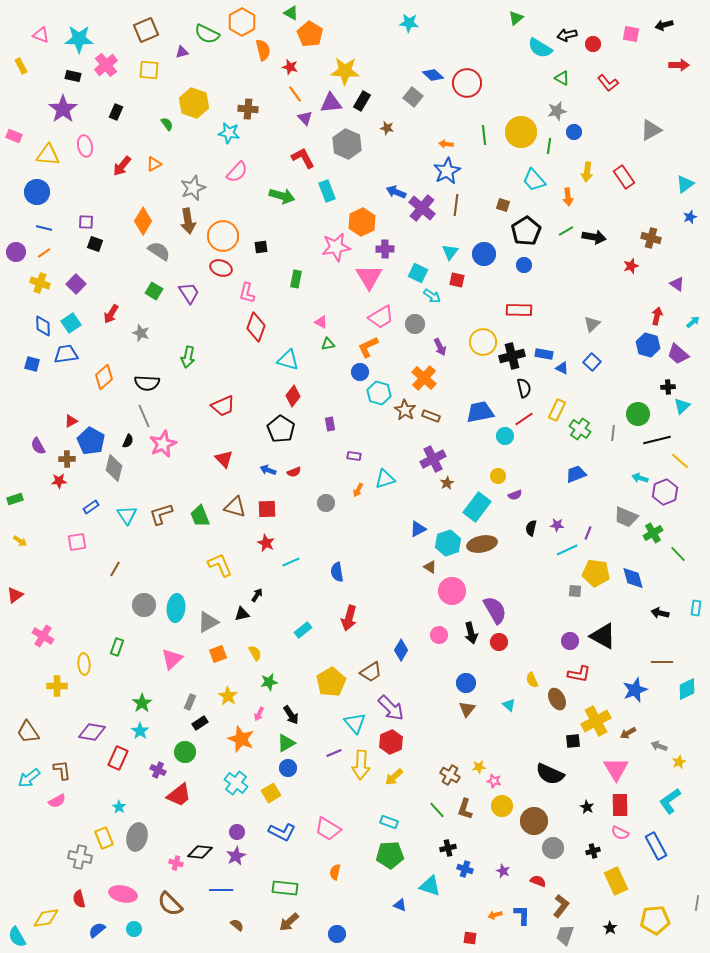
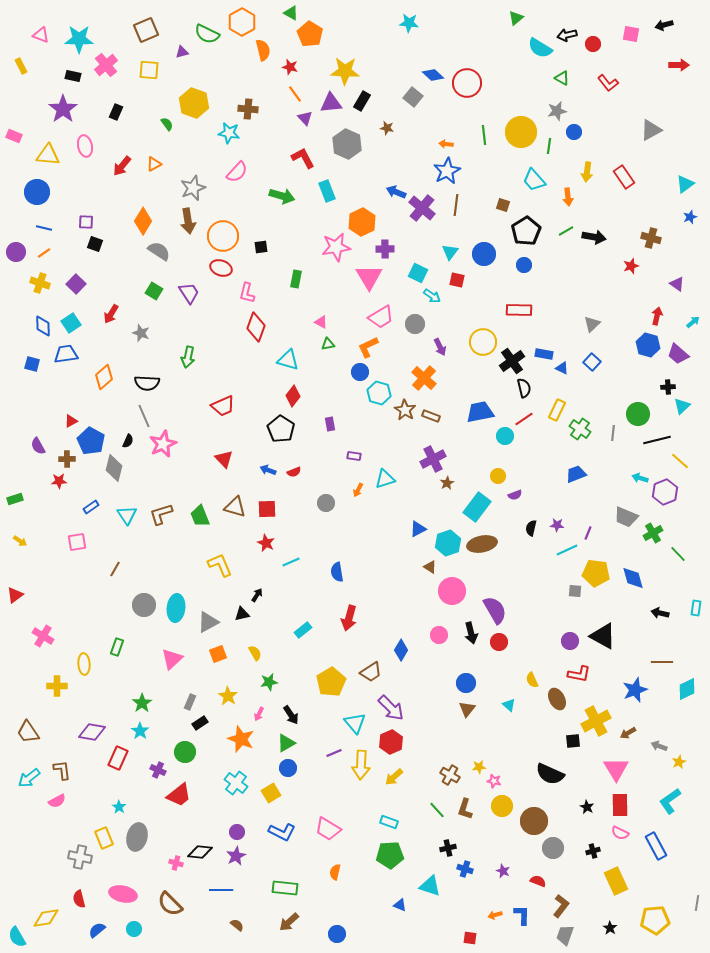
black cross at (512, 356): moved 5 px down; rotated 20 degrees counterclockwise
